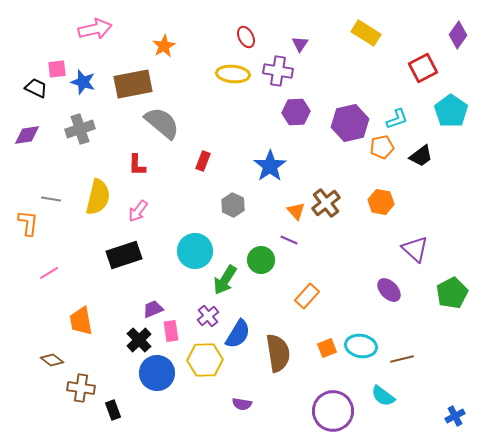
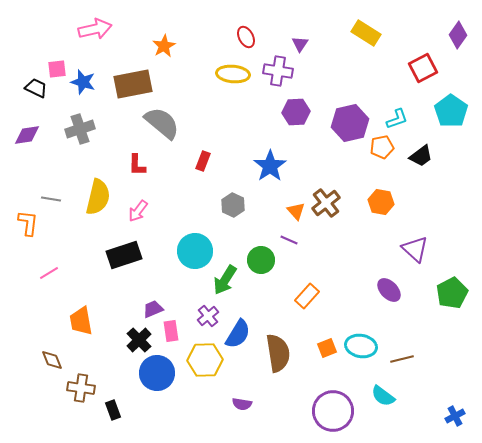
brown diamond at (52, 360): rotated 30 degrees clockwise
